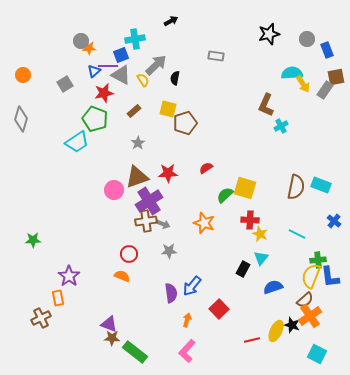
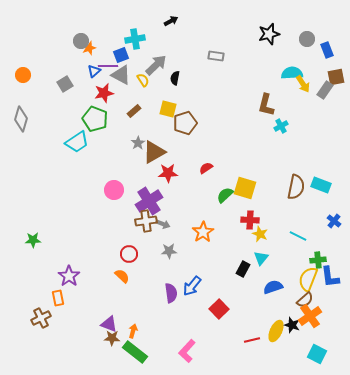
orange star at (89, 48): rotated 16 degrees counterclockwise
brown L-shape at (266, 105): rotated 10 degrees counterclockwise
brown triangle at (137, 177): moved 17 px right, 25 px up; rotated 10 degrees counterclockwise
orange star at (204, 223): moved 1 px left, 9 px down; rotated 20 degrees clockwise
cyan line at (297, 234): moved 1 px right, 2 px down
orange semicircle at (122, 276): rotated 21 degrees clockwise
yellow semicircle at (311, 276): moved 3 px left, 3 px down
orange arrow at (187, 320): moved 54 px left, 11 px down
